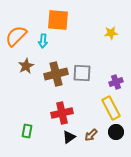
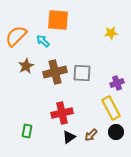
cyan arrow: rotated 128 degrees clockwise
brown cross: moved 1 px left, 2 px up
purple cross: moved 1 px right, 1 px down
